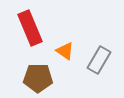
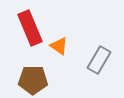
orange triangle: moved 6 px left, 5 px up
brown pentagon: moved 5 px left, 2 px down
